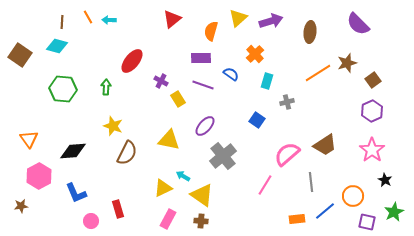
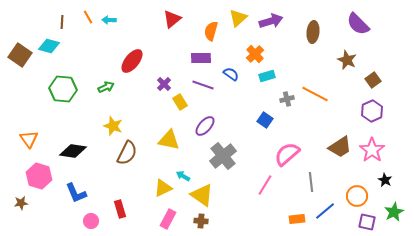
brown ellipse at (310, 32): moved 3 px right
cyan diamond at (57, 46): moved 8 px left
brown star at (347, 63): moved 3 px up; rotated 30 degrees counterclockwise
orange line at (318, 73): moved 3 px left, 21 px down; rotated 60 degrees clockwise
purple cross at (161, 81): moved 3 px right, 3 px down; rotated 16 degrees clockwise
cyan rectangle at (267, 81): moved 5 px up; rotated 56 degrees clockwise
green arrow at (106, 87): rotated 63 degrees clockwise
yellow rectangle at (178, 99): moved 2 px right, 3 px down
gray cross at (287, 102): moved 3 px up
blue square at (257, 120): moved 8 px right
brown trapezoid at (325, 145): moved 15 px right, 2 px down
black diamond at (73, 151): rotated 12 degrees clockwise
pink hexagon at (39, 176): rotated 15 degrees counterclockwise
orange circle at (353, 196): moved 4 px right
brown star at (21, 206): moved 3 px up
red rectangle at (118, 209): moved 2 px right
